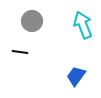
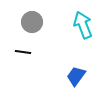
gray circle: moved 1 px down
black line: moved 3 px right
